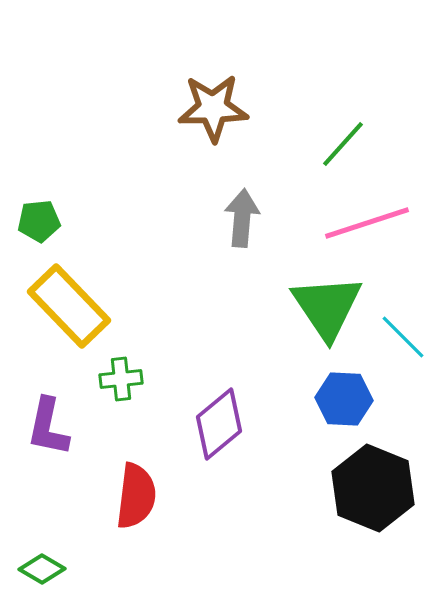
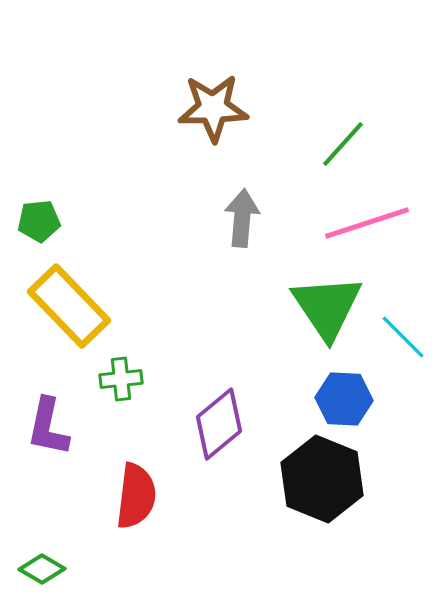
black hexagon: moved 51 px left, 9 px up
